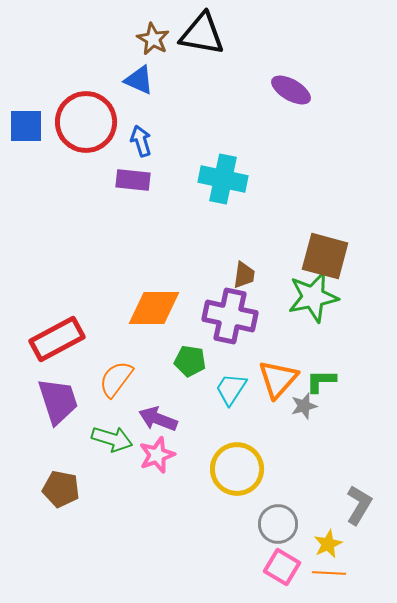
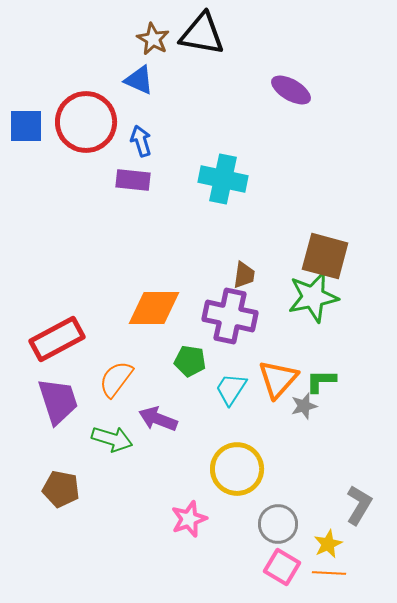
pink star: moved 32 px right, 64 px down
